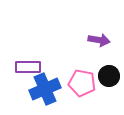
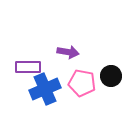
purple arrow: moved 31 px left, 12 px down
black circle: moved 2 px right
